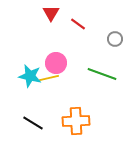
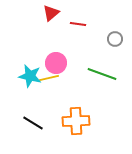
red triangle: rotated 18 degrees clockwise
red line: rotated 28 degrees counterclockwise
